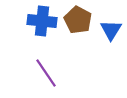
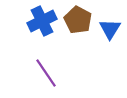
blue cross: rotated 32 degrees counterclockwise
blue triangle: moved 1 px left, 1 px up
